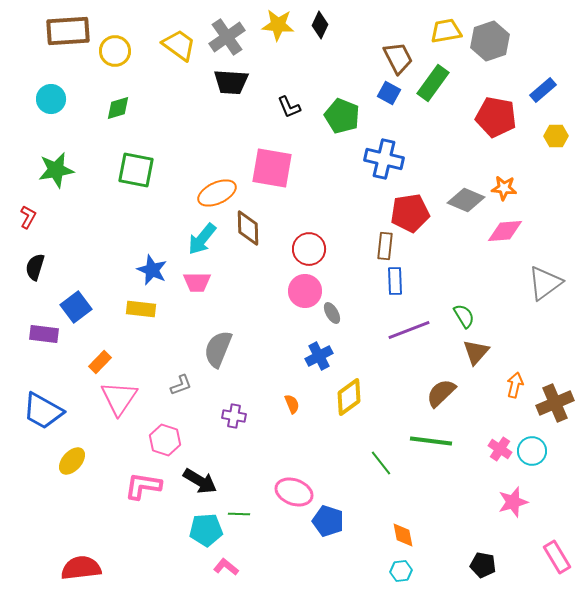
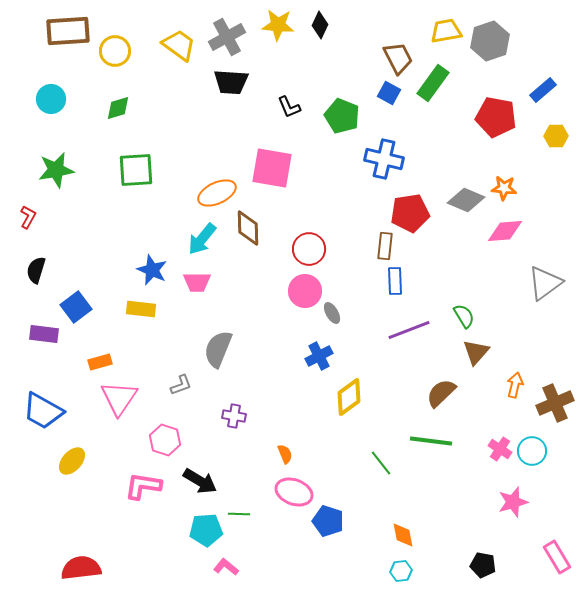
gray cross at (227, 37): rotated 6 degrees clockwise
green square at (136, 170): rotated 15 degrees counterclockwise
black semicircle at (35, 267): moved 1 px right, 3 px down
orange rectangle at (100, 362): rotated 30 degrees clockwise
orange semicircle at (292, 404): moved 7 px left, 50 px down
